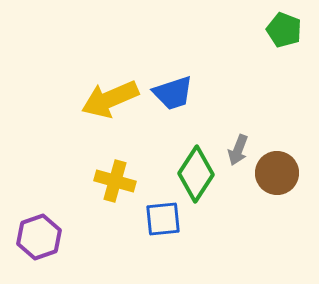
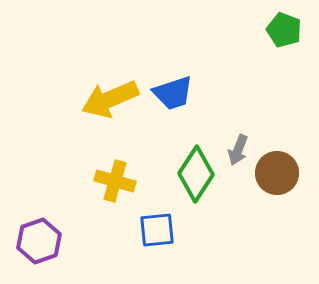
blue square: moved 6 px left, 11 px down
purple hexagon: moved 4 px down
